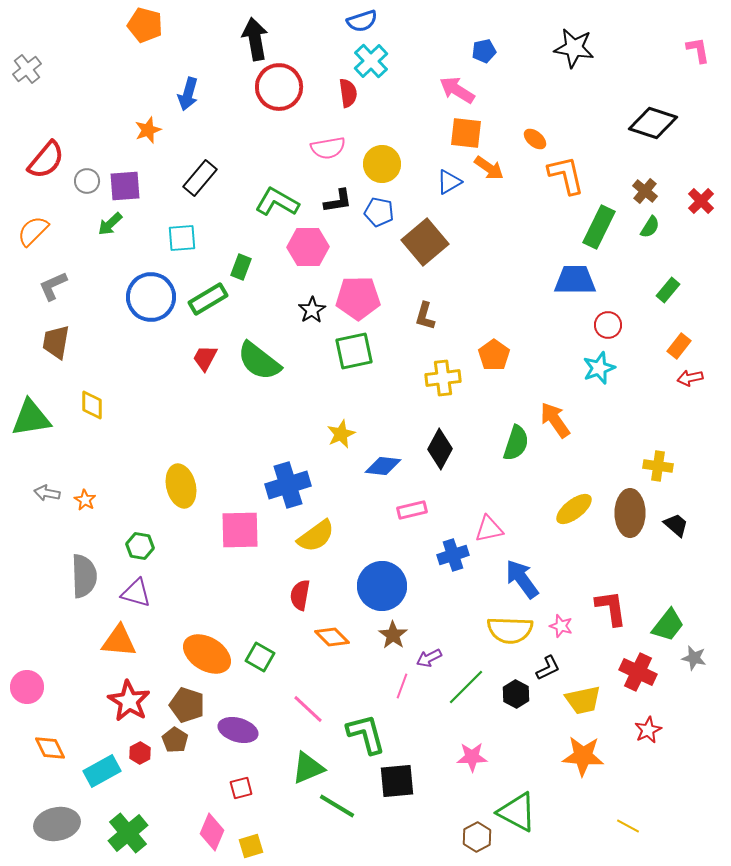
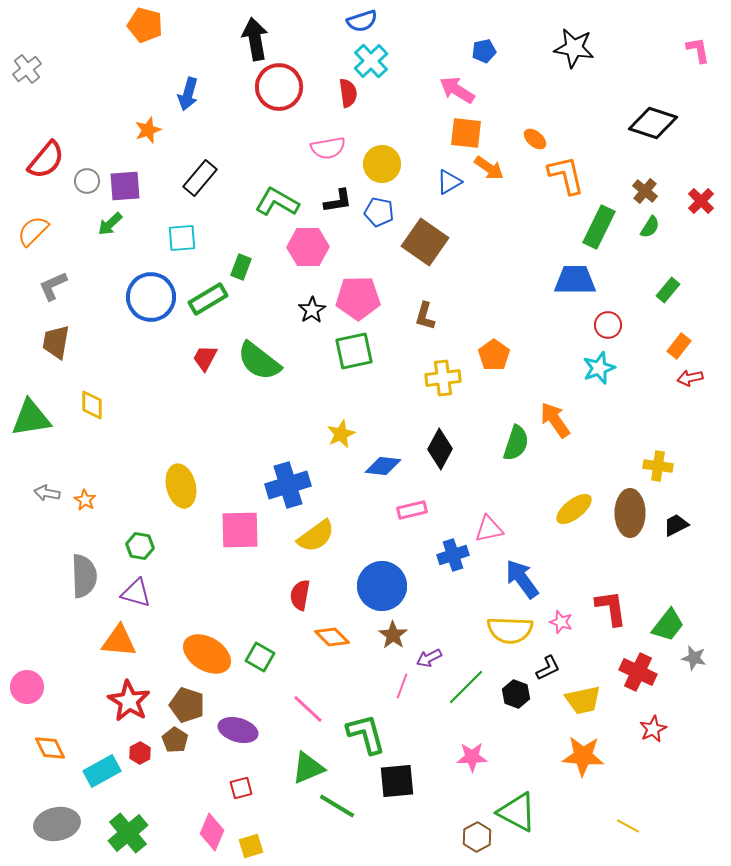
brown square at (425, 242): rotated 15 degrees counterclockwise
black trapezoid at (676, 525): rotated 68 degrees counterclockwise
pink star at (561, 626): moved 4 px up
black hexagon at (516, 694): rotated 8 degrees counterclockwise
red star at (648, 730): moved 5 px right, 1 px up
